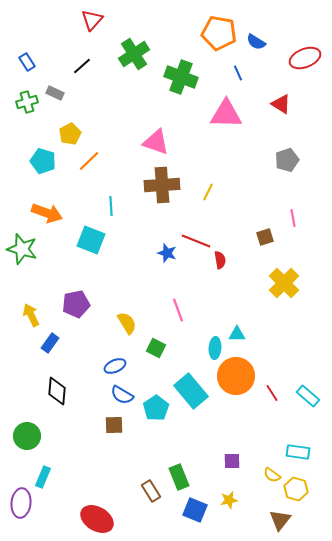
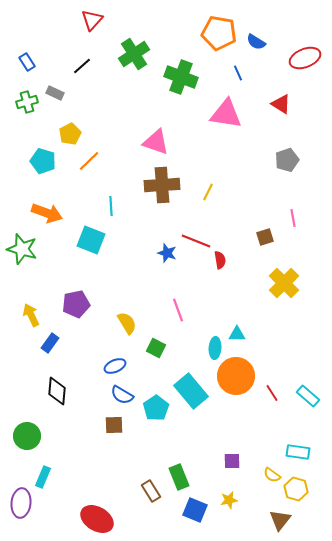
pink triangle at (226, 114): rotated 8 degrees clockwise
